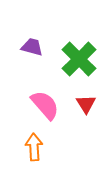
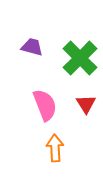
green cross: moved 1 px right, 1 px up
pink semicircle: rotated 20 degrees clockwise
orange arrow: moved 21 px right, 1 px down
